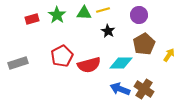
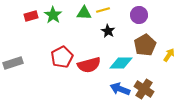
green star: moved 4 px left
red rectangle: moved 1 px left, 3 px up
brown pentagon: moved 1 px right, 1 px down
red pentagon: moved 1 px down
gray rectangle: moved 5 px left
